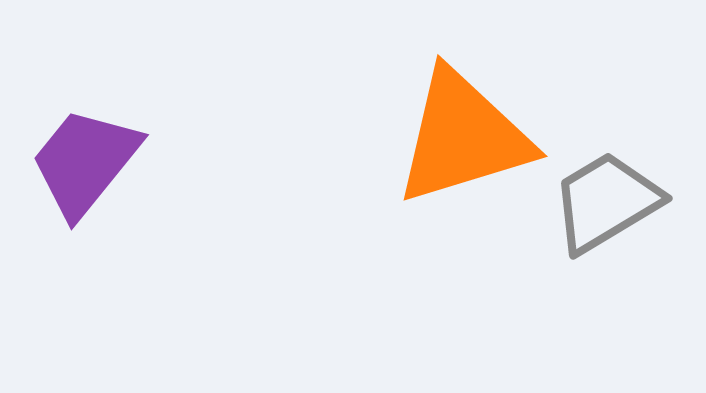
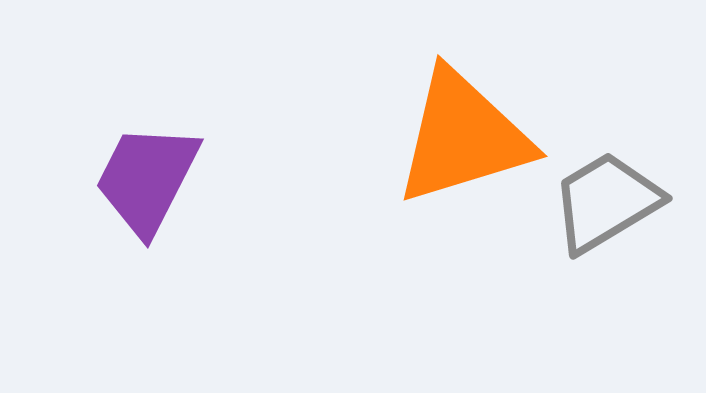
purple trapezoid: moved 62 px right, 17 px down; rotated 12 degrees counterclockwise
